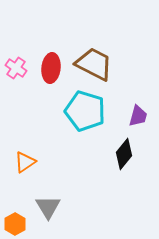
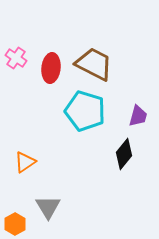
pink cross: moved 10 px up
